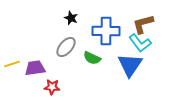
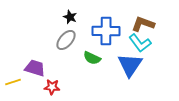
black star: moved 1 px left, 1 px up
brown L-shape: rotated 35 degrees clockwise
gray ellipse: moved 7 px up
yellow line: moved 1 px right, 18 px down
purple trapezoid: rotated 25 degrees clockwise
